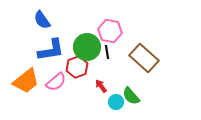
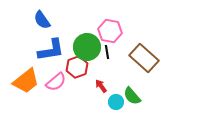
green semicircle: moved 1 px right
